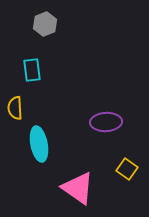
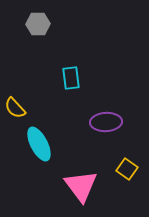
gray hexagon: moved 7 px left; rotated 20 degrees clockwise
cyan rectangle: moved 39 px right, 8 px down
yellow semicircle: rotated 40 degrees counterclockwise
cyan ellipse: rotated 16 degrees counterclockwise
pink triangle: moved 3 px right, 2 px up; rotated 18 degrees clockwise
